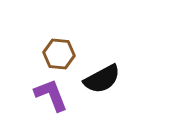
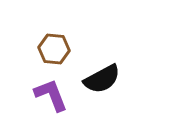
brown hexagon: moved 5 px left, 5 px up
